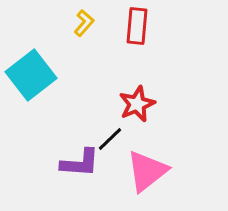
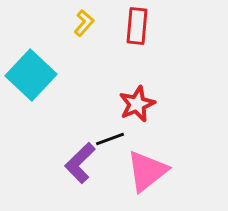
cyan square: rotated 9 degrees counterclockwise
black line: rotated 24 degrees clockwise
purple L-shape: rotated 132 degrees clockwise
